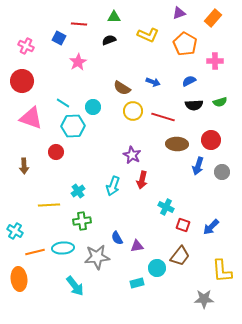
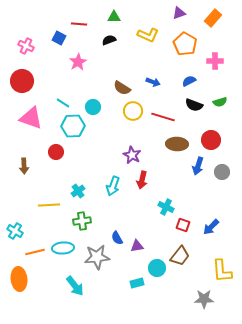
black semicircle at (194, 105): rotated 24 degrees clockwise
